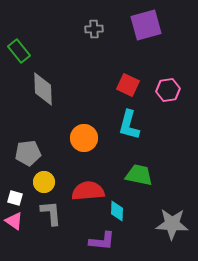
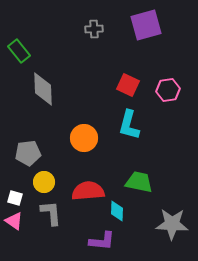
green trapezoid: moved 7 px down
